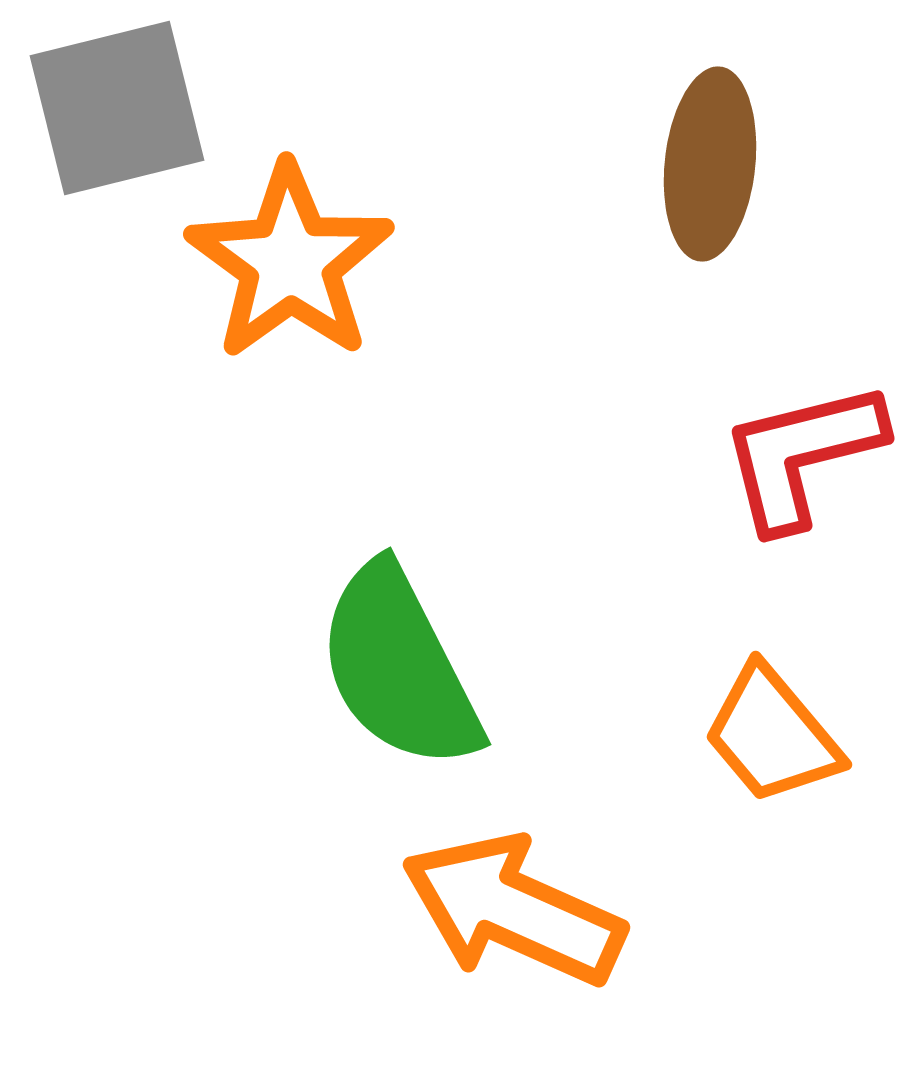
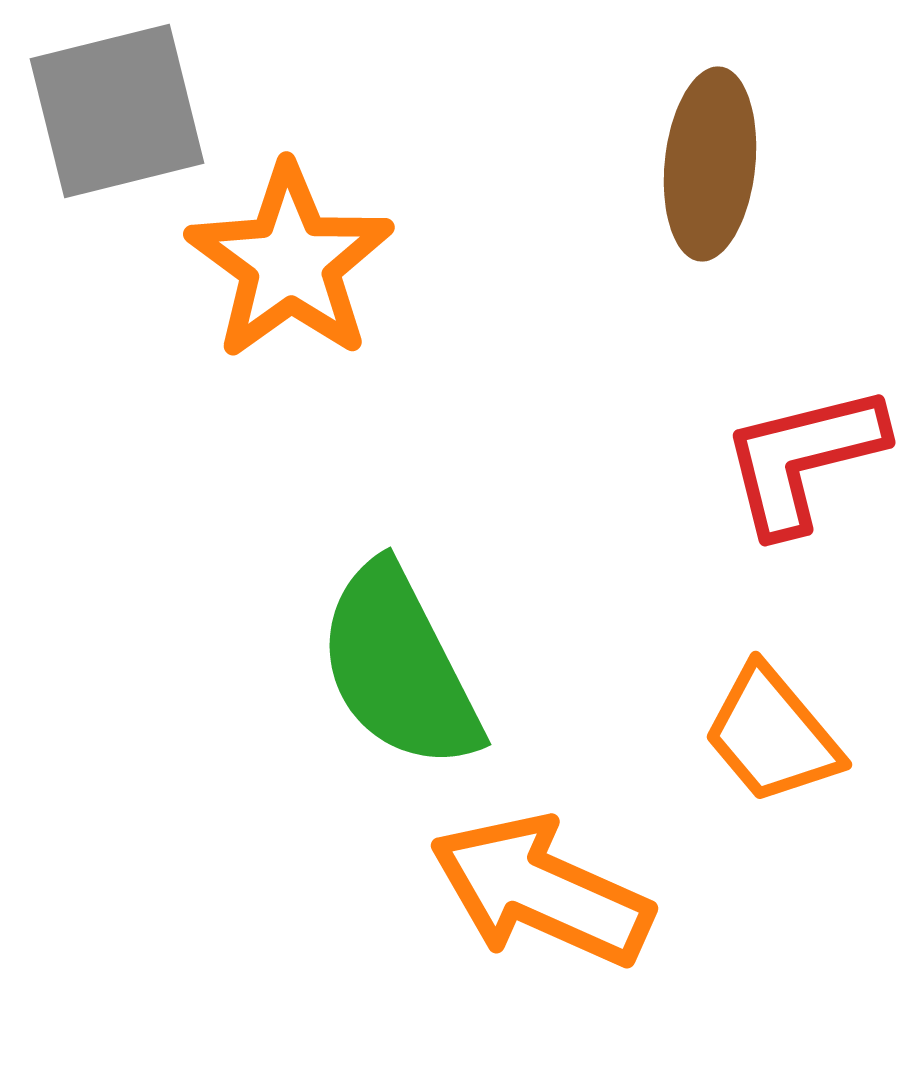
gray square: moved 3 px down
red L-shape: moved 1 px right, 4 px down
orange arrow: moved 28 px right, 19 px up
